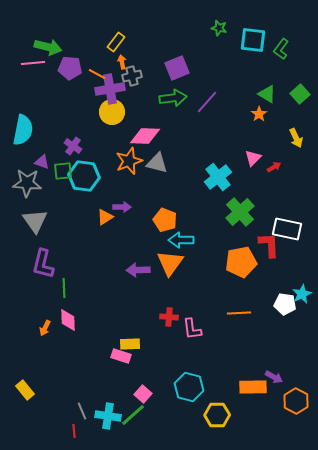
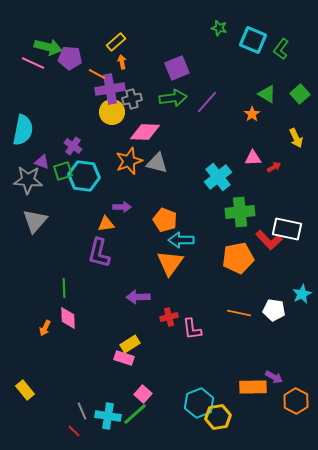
cyan square at (253, 40): rotated 16 degrees clockwise
yellow rectangle at (116, 42): rotated 12 degrees clockwise
pink line at (33, 63): rotated 30 degrees clockwise
purple pentagon at (70, 68): moved 10 px up
gray cross at (132, 76): moved 23 px down
orange star at (259, 114): moved 7 px left
pink diamond at (145, 136): moved 4 px up
pink triangle at (253, 158): rotated 42 degrees clockwise
green square at (63, 171): rotated 12 degrees counterclockwise
gray star at (27, 183): moved 1 px right, 3 px up
green cross at (240, 212): rotated 36 degrees clockwise
orange triangle at (105, 217): moved 1 px right, 7 px down; rotated 24 degrees clockwise
gray triangle at (35, 221): rotated 16 degrees clockwise
red L-shape at (269, 245): moved 5 px up; rotated 140 degrees clockwise
orange pentagon at (241, 262): moved 3 px left, 4 px up
purple L-shape at (43, 264): moved 56 px right, 11 px up
purple arrow at (138, 270): moved 27 px down
white pentagon at (285, 304): moved 11 px left, 6 px down
orange line at (239, 313): rotated 15 degrees clockwise
red cross at (169, 317): rotated 18 degrees counterclockwise
pink diamond at (68, 320): moved 2 px up
yellow rectangle at (130, 344): rotated 30 degrees counterclockwise
pink rectangle at (121, 356): moved 3 px right, 2 px down
cyan hexagon at (189, 387): moved 10 px right, 16 px down; rotated 24 degrees clockwise
green line at (133, 415): moved 2 px right, 1 px up
yellow hexagon at (217, 415): moved 1 px right, 2 px down; rotated 10 degrees counterclockwise
red line at (74, 431): rotated 40 degrees counterclockwise
